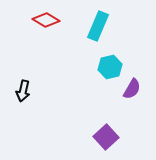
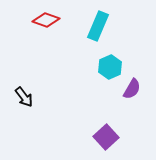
red diamond: rotated 12 degrees counterclockwise
cyan hexagon: rotated 10 degrees counterclockwise
black arrow: moved 1 px right, 6 px down; rotated 50 degrees counterclockwise
